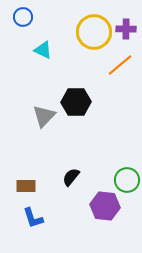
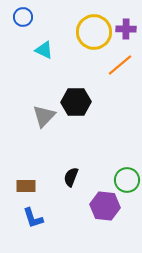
cyan triangle: moved 1 px right
black semicircle: rotated 18 degrees counterclockwise
